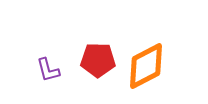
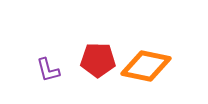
orange diamond: rotated 39 degrees clockwise
